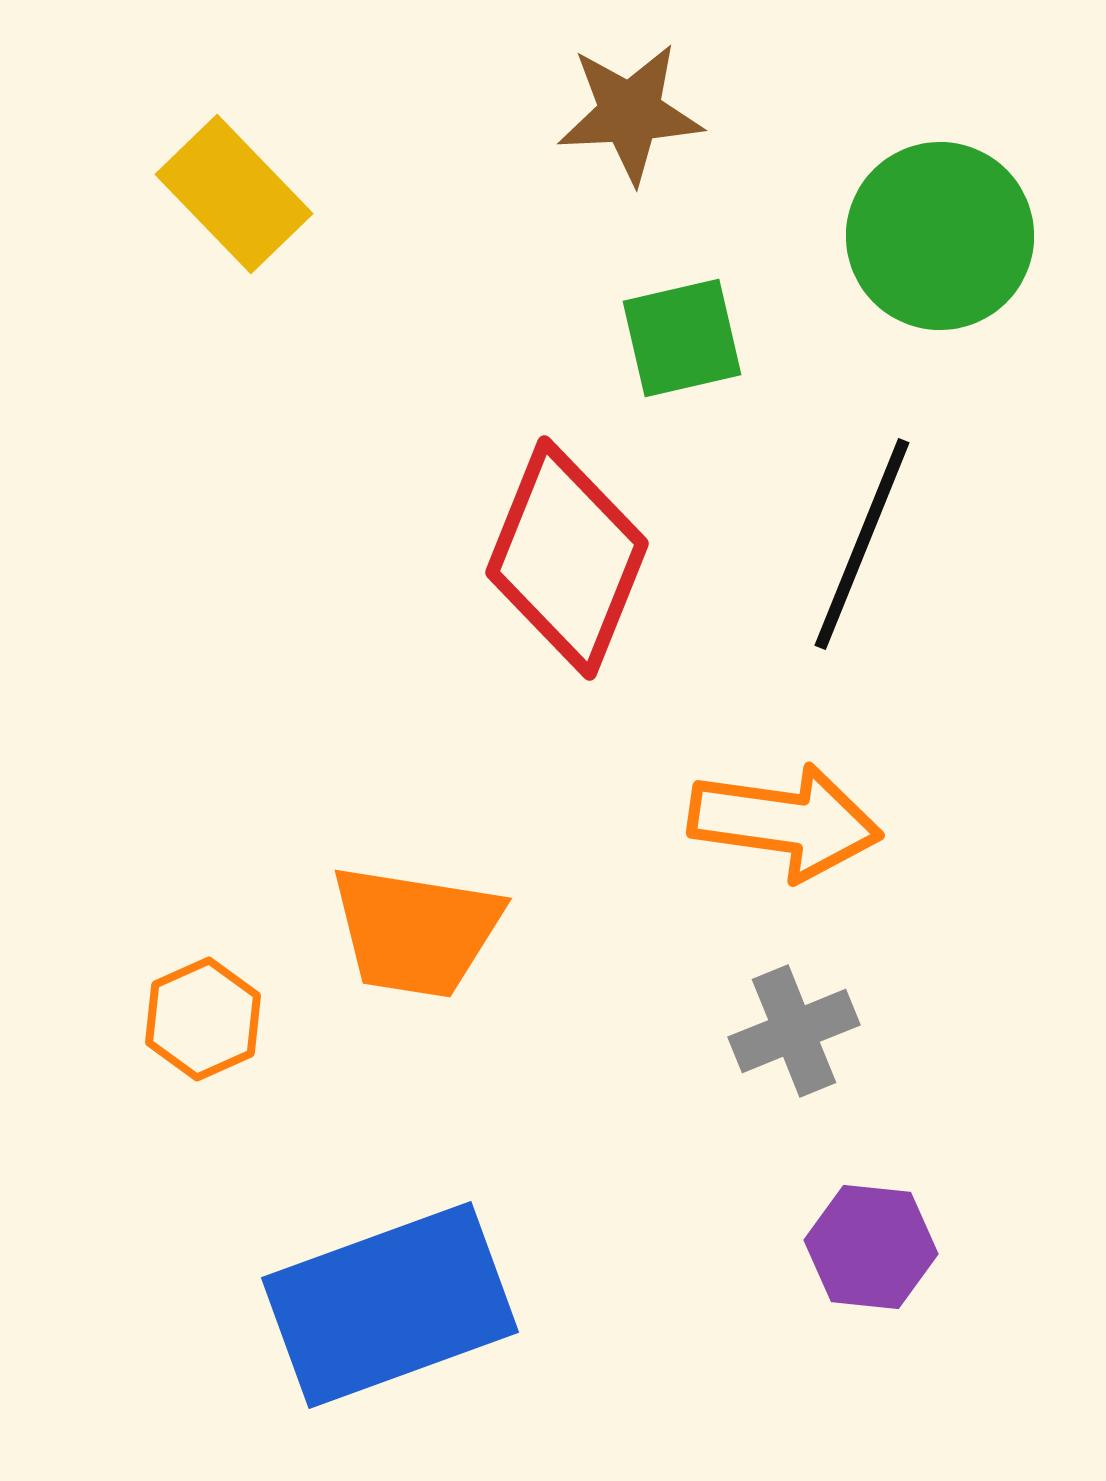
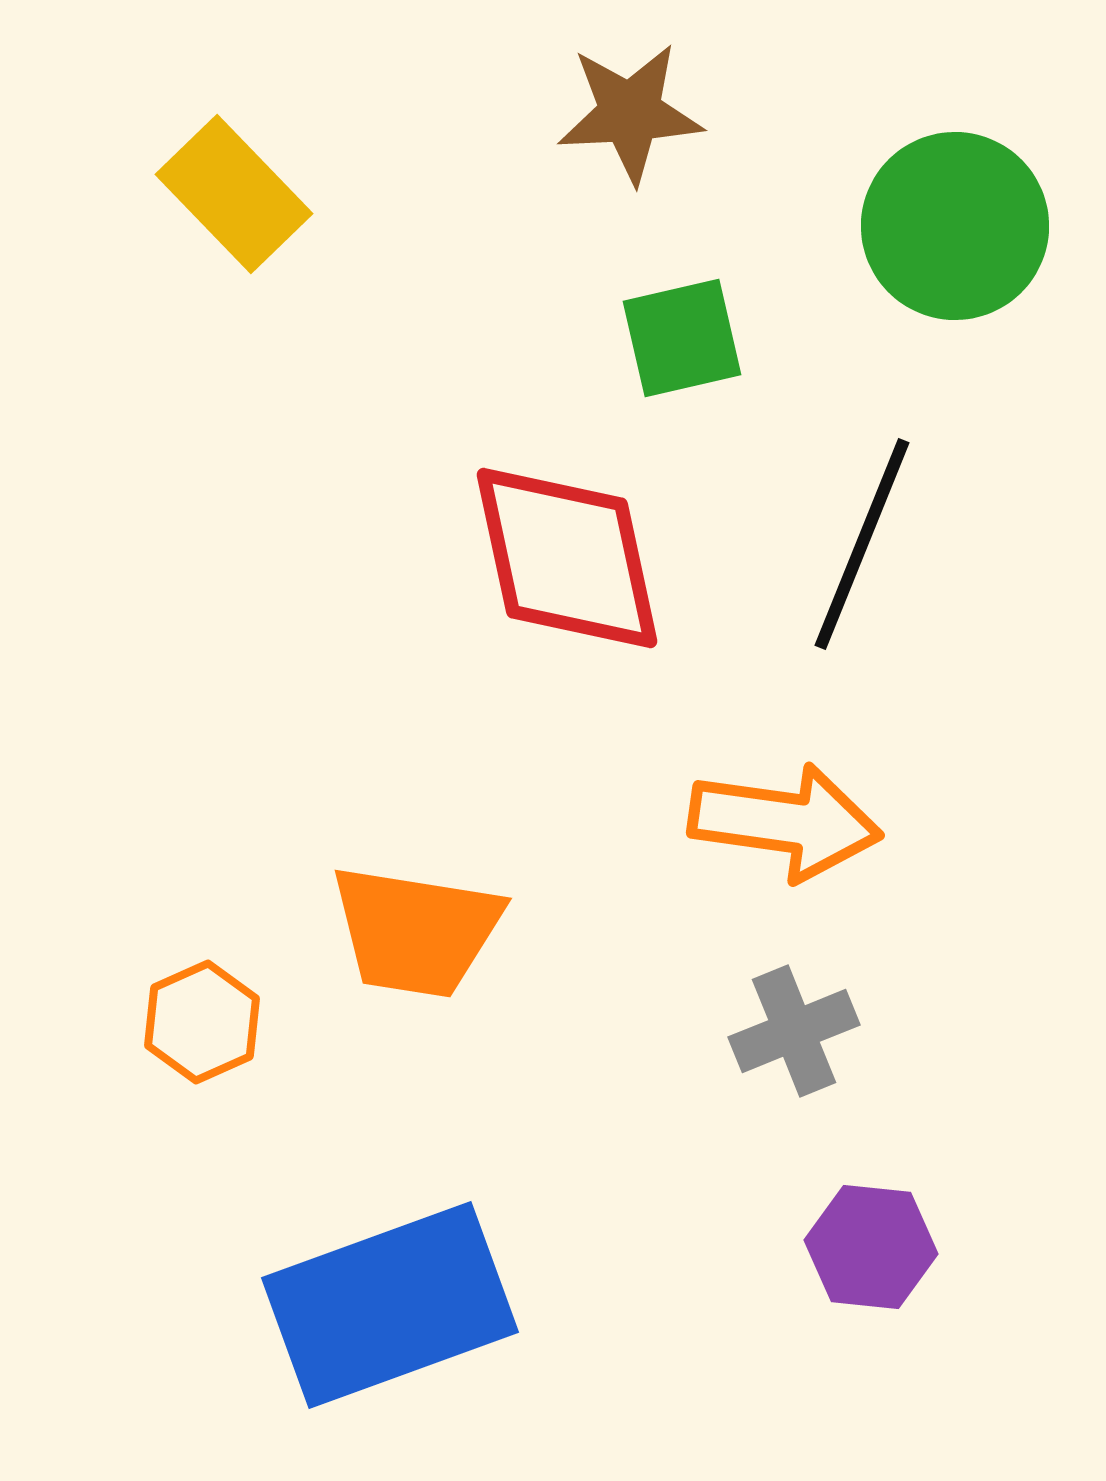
green circle: moved 15 px right, 10 px up
red diamond: rotated 34 degrees counterclockwise
orange hexagon: moved 1 px left, 3 px down
